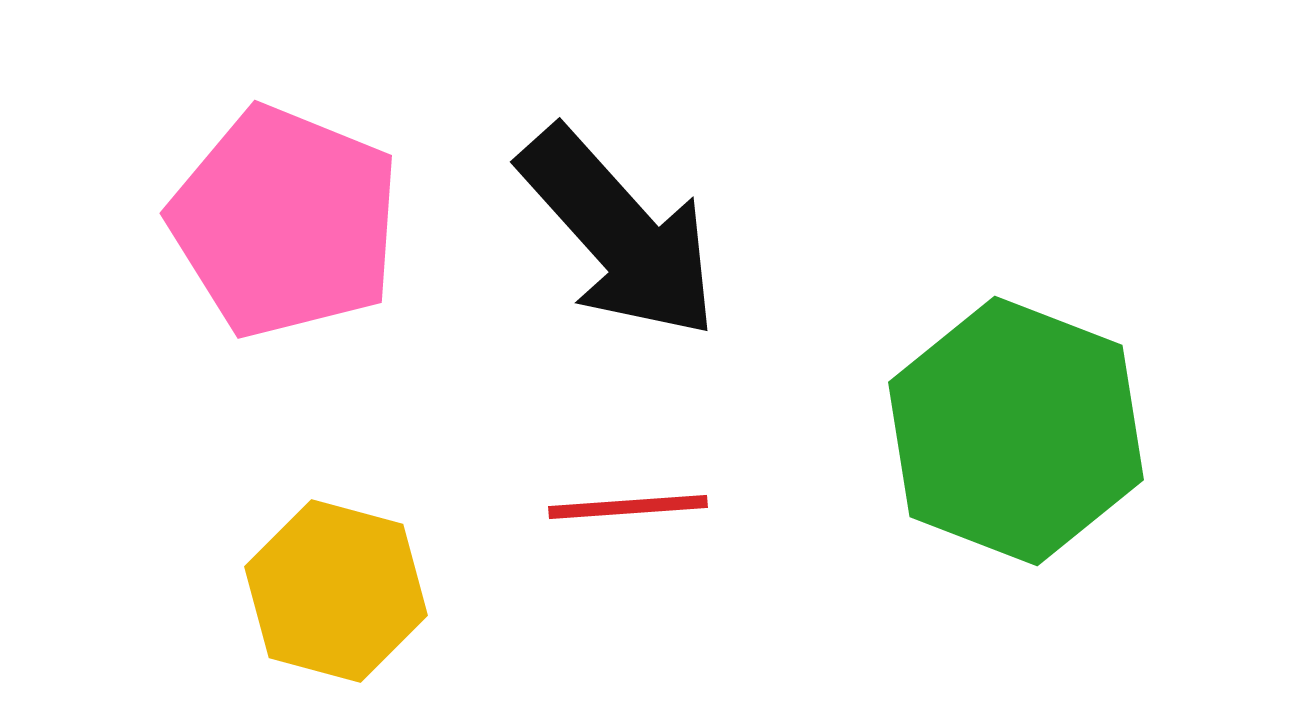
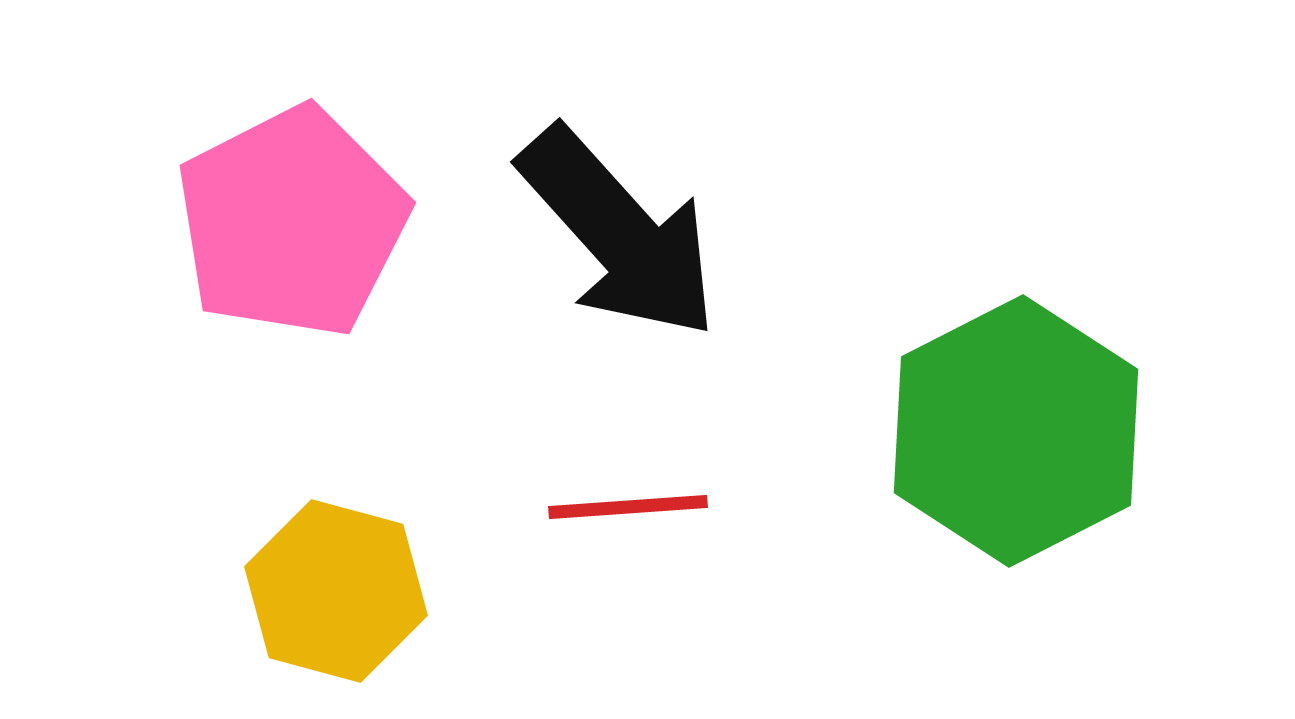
pink pentagon: moved 7 px right; rotated 23 degrees clockwise
green hexagon: rotated 12 degrees clockwise
